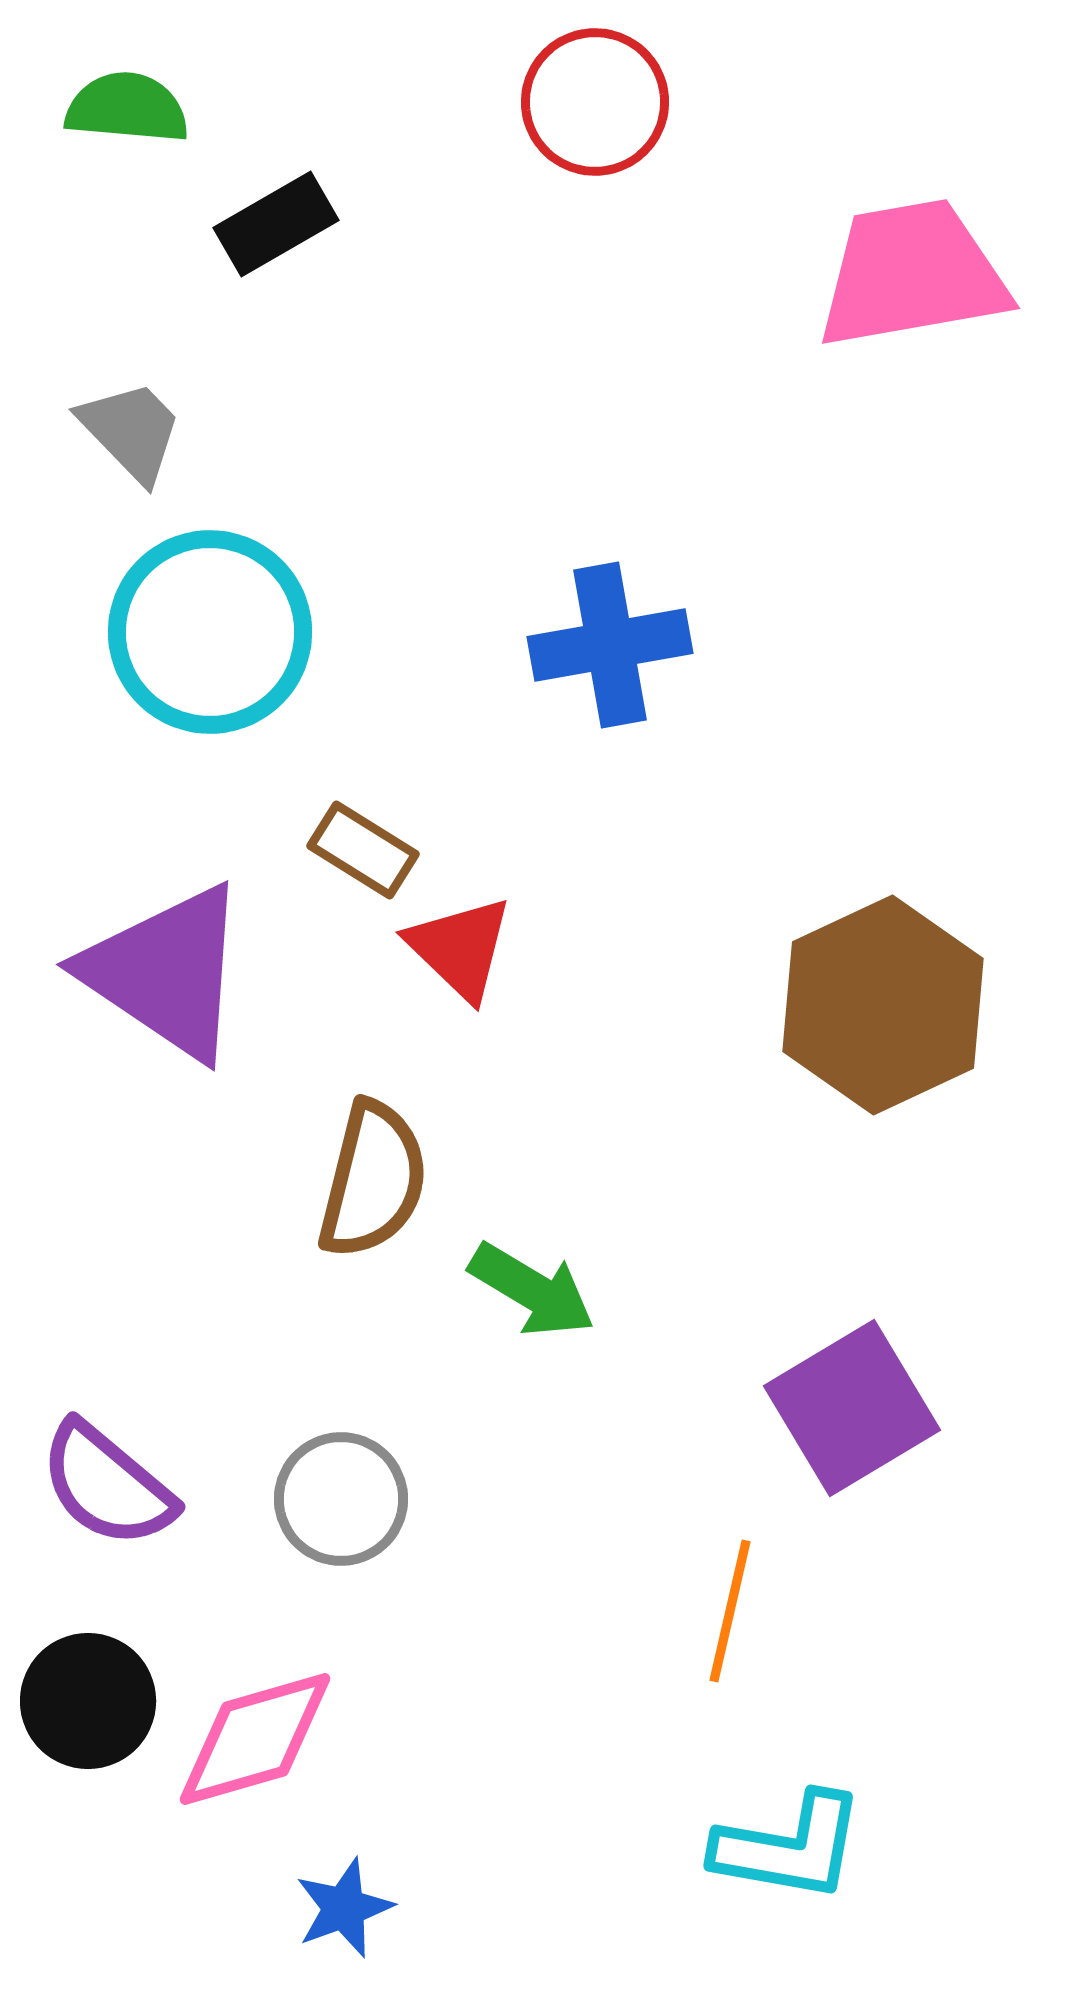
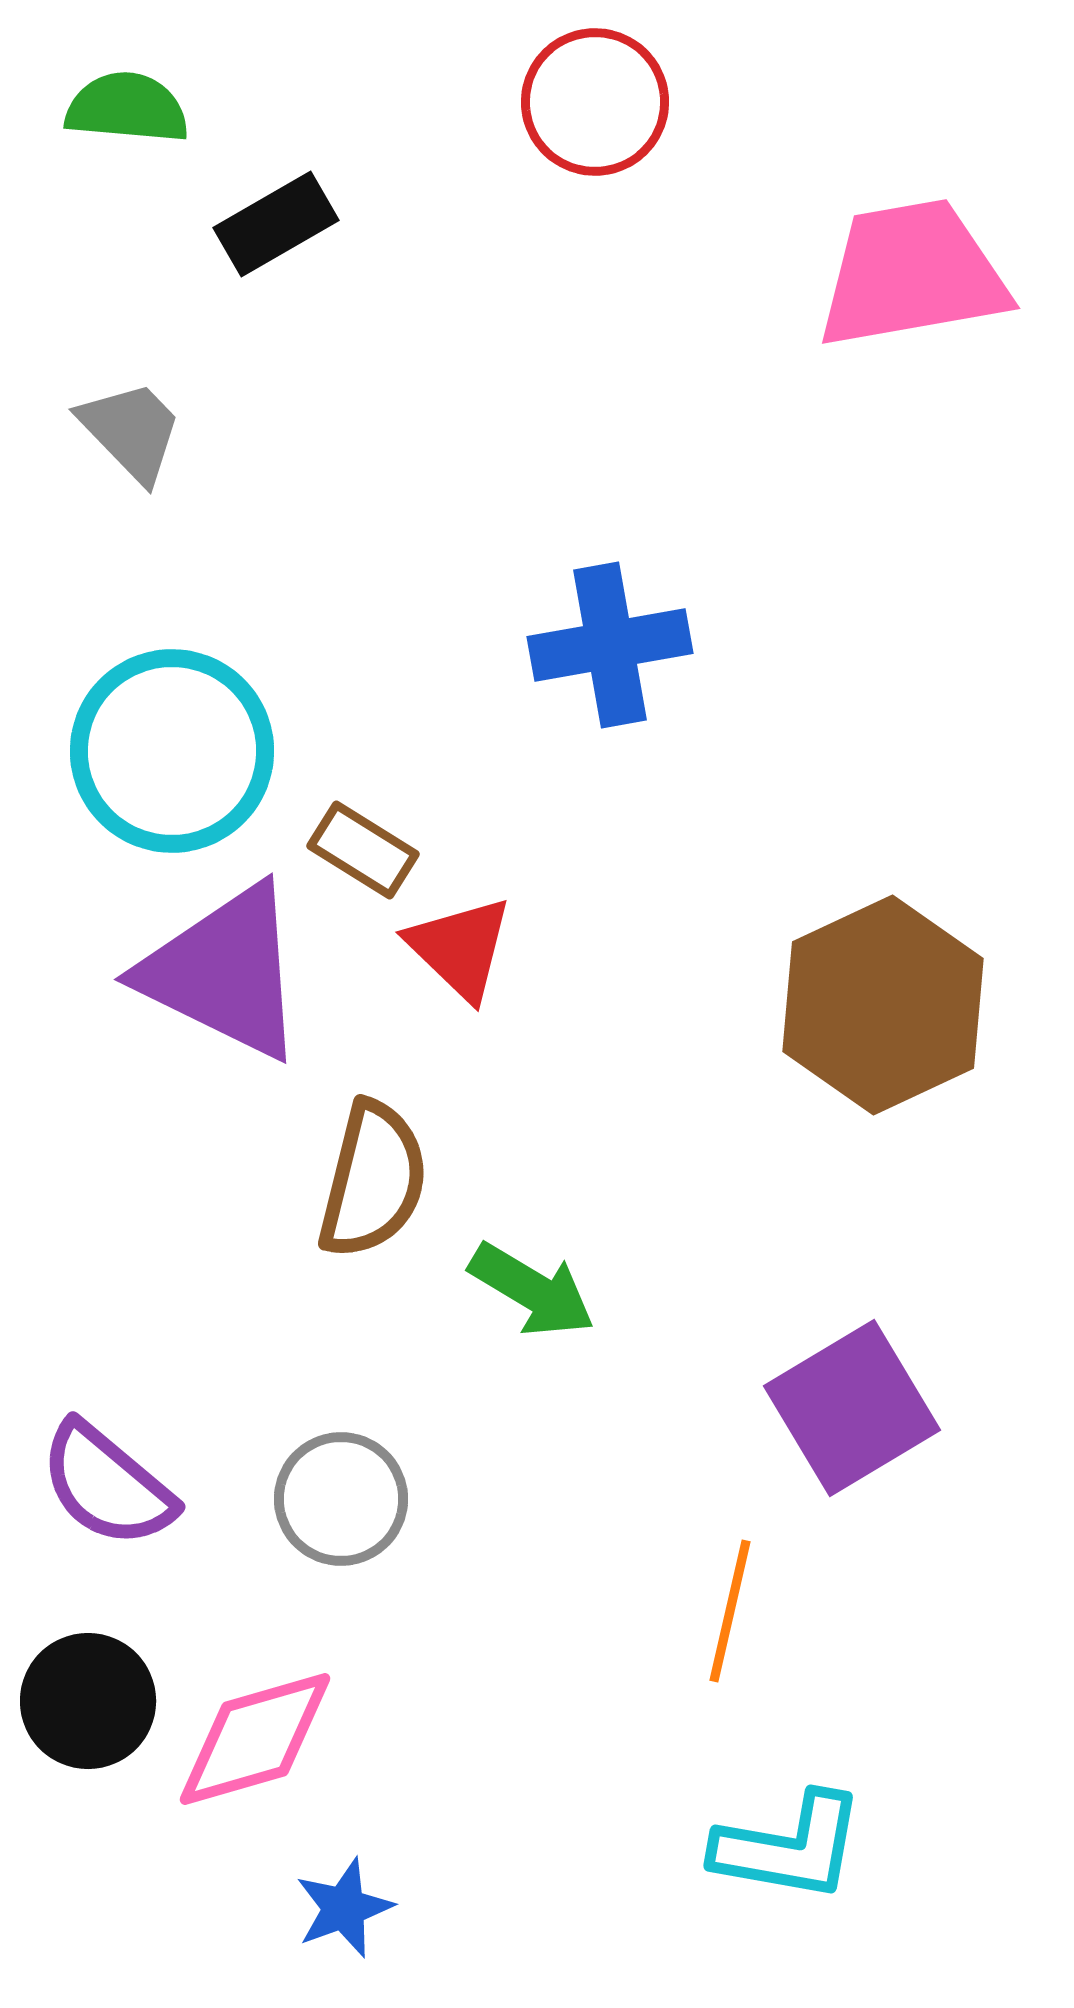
cyan circle: moved 38 px left, 119 px down
purple triangle: moved 58 px right; rotated 8 degrees counterclockwise
